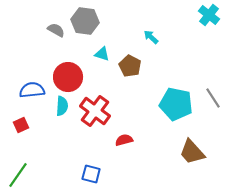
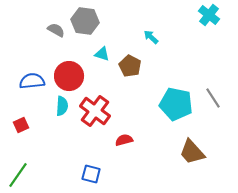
red circle: moved 1 px right, 1 px up
blue semicircle: moved 9 px up
